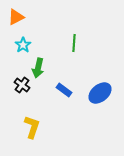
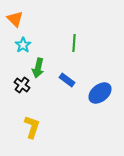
orange triangle: moved 1 px left, 2 px down; rotated 48 degrees counterclockwise
blue rectangle: moved 3 px right, 10 px up
